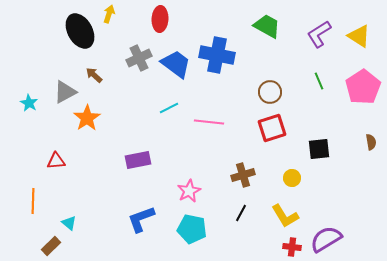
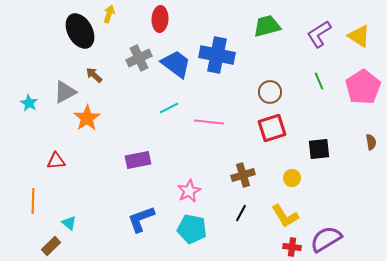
green trapezoid: rotated 44 degrees counterclockwise
